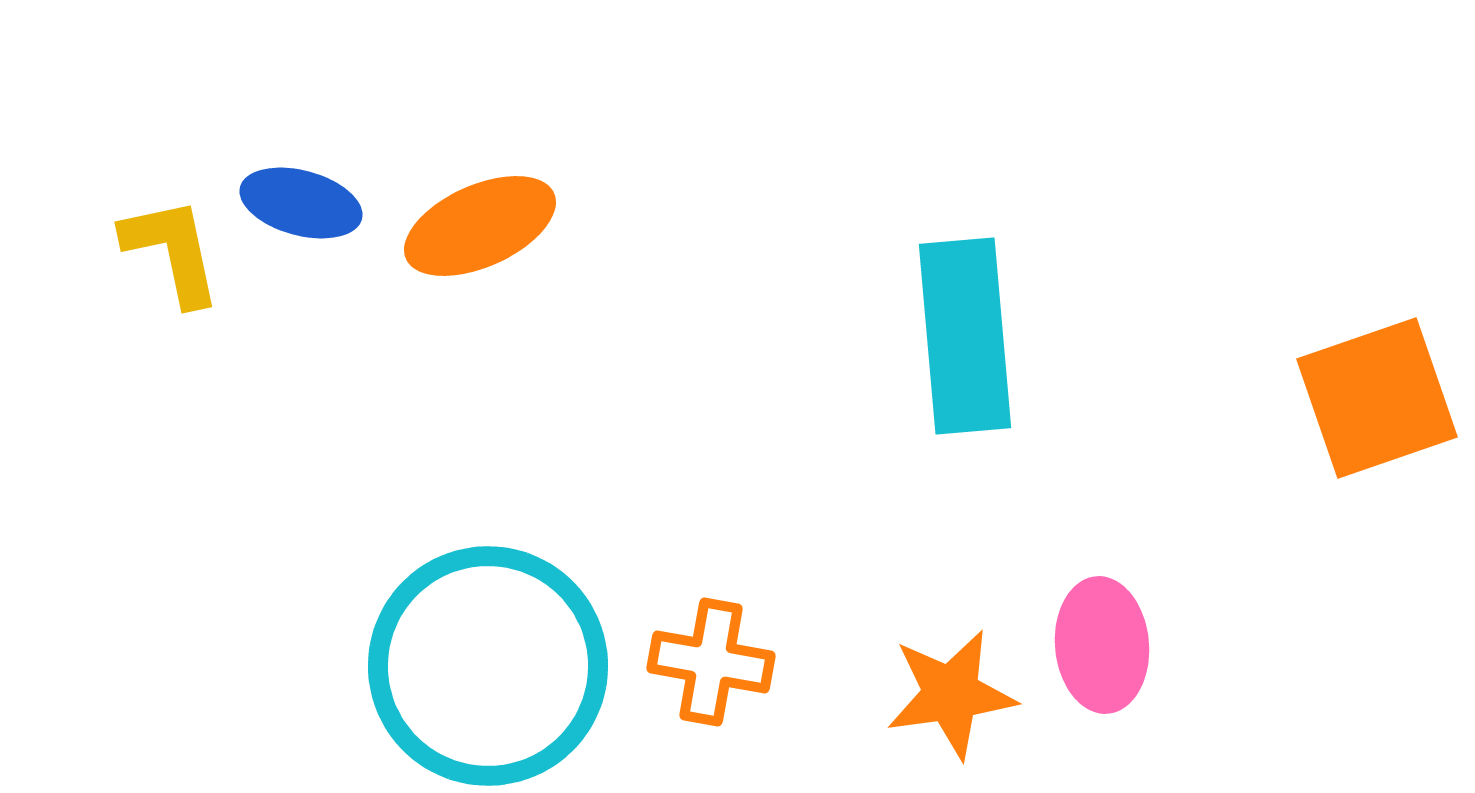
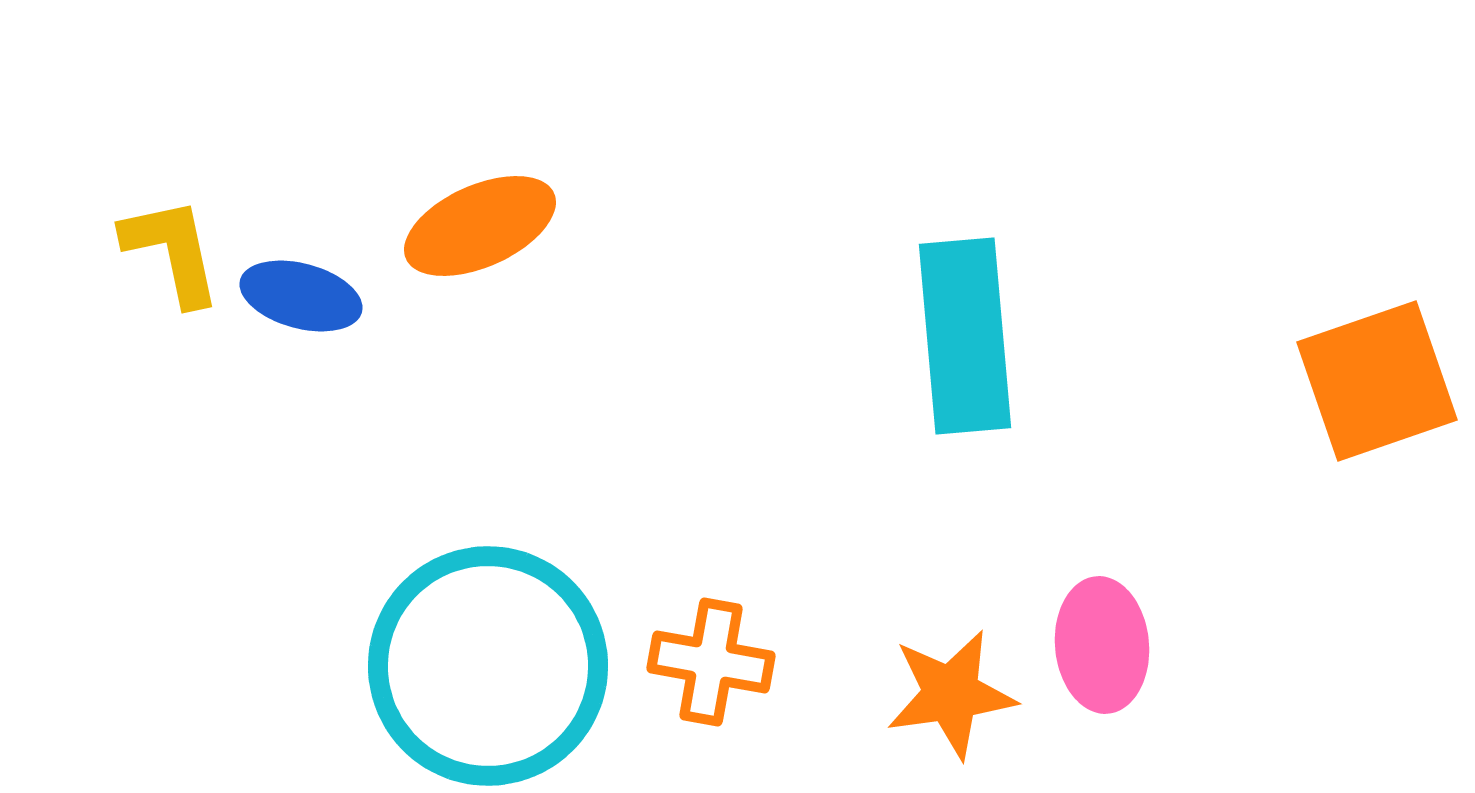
blue ellipse: moved 93 px down
orange square: moved 17 px up
